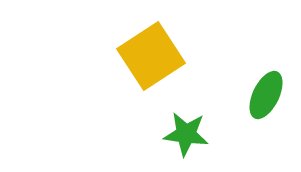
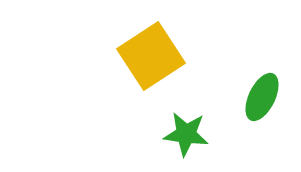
green ellipse: moved 4 px left, 2 px down
